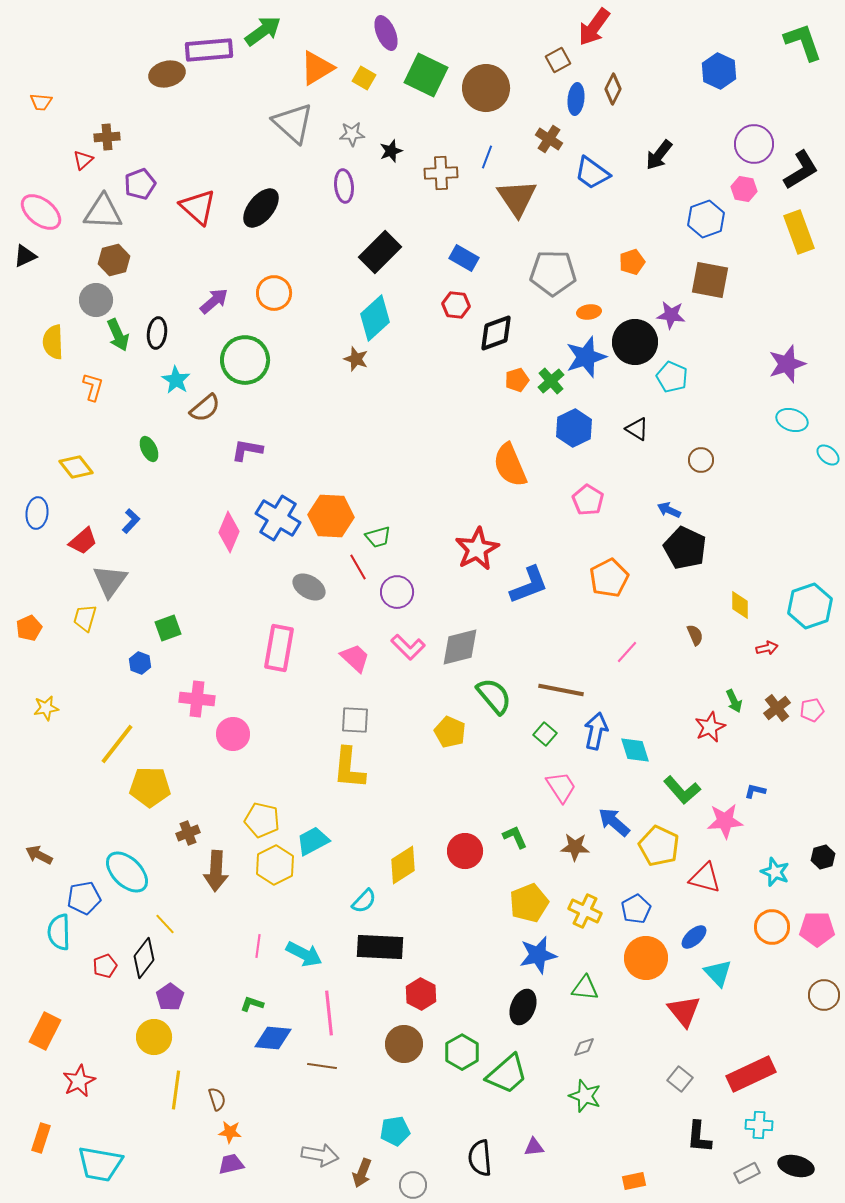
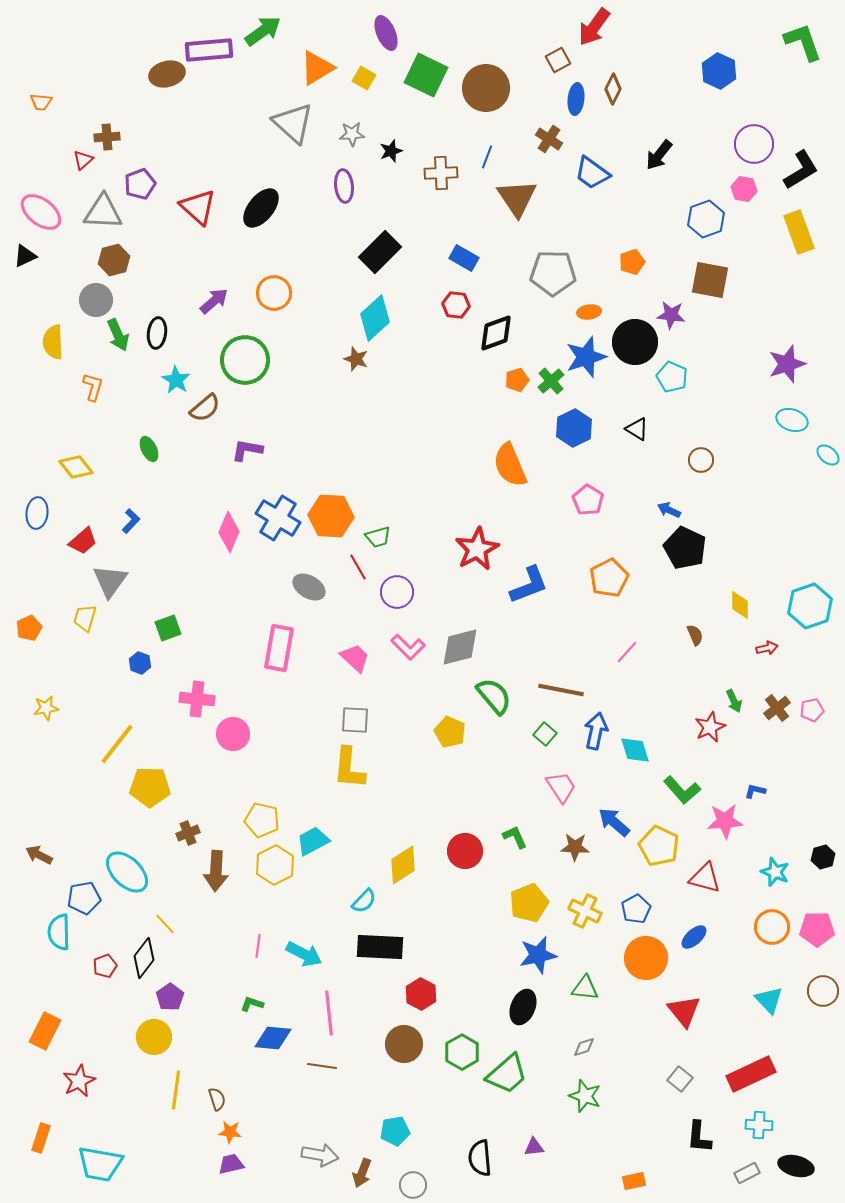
cyan triangle at (718, 973): moved 51 px right, 27 px down
brown circle at (824, 995): moved 1 px left, 4 px up
